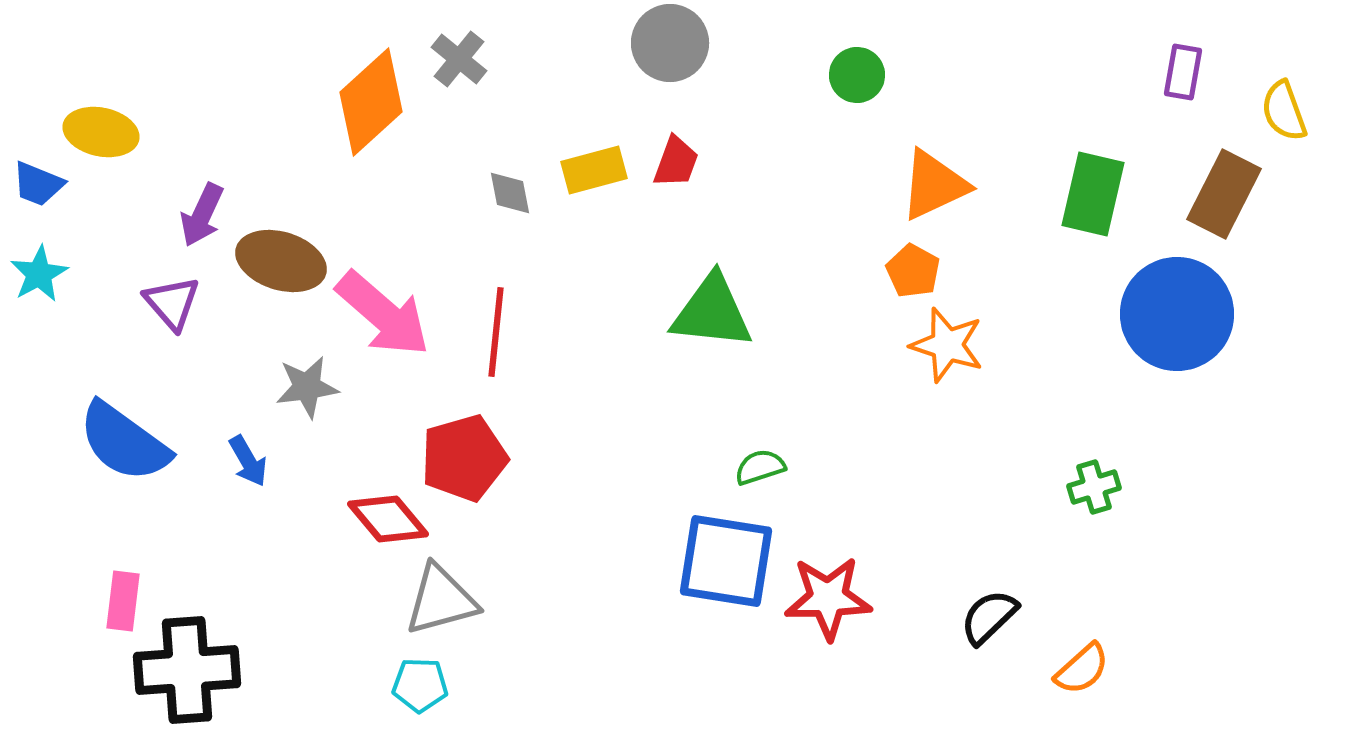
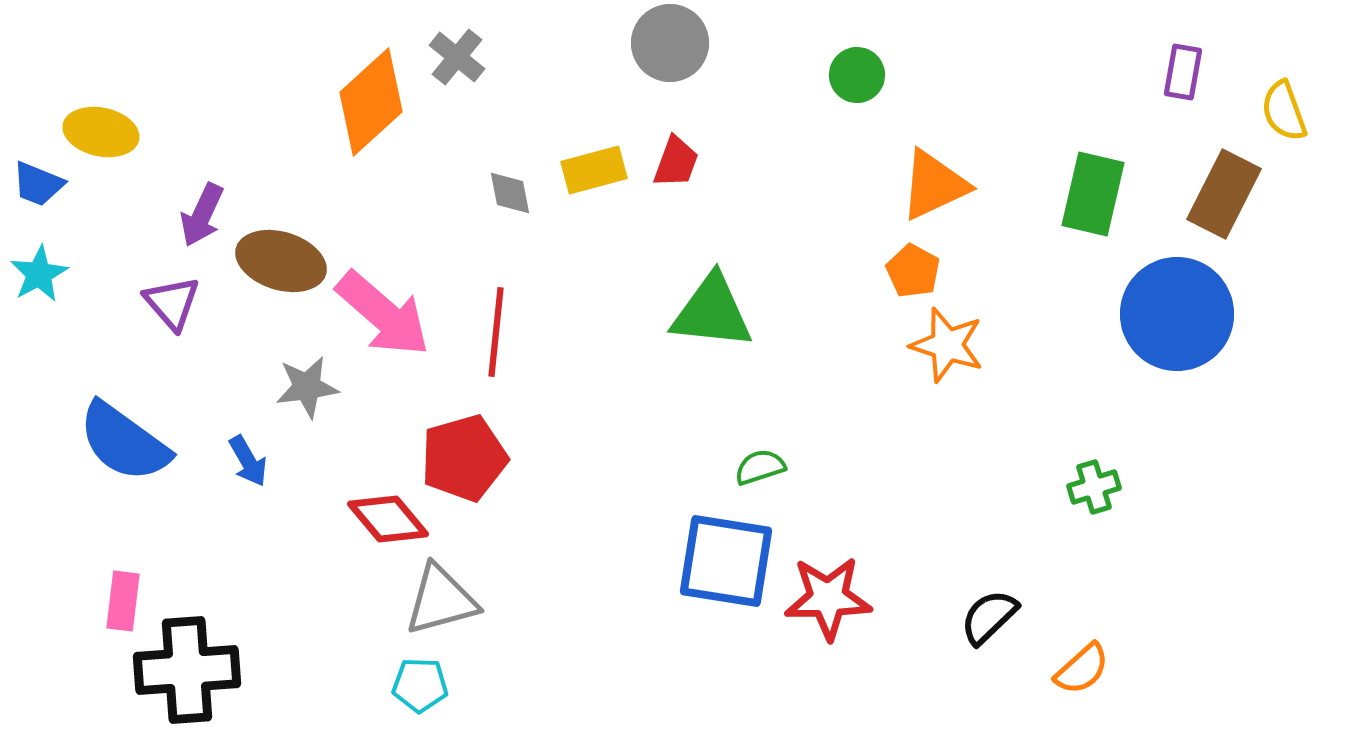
gray cross: moved 2 px left, 2 px up
